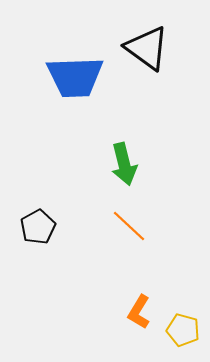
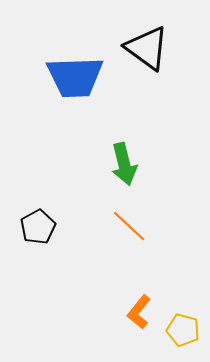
orange L-shape: rotated 8 degrees clockwise
